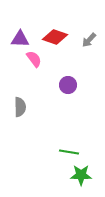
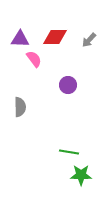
red diamond: rotated 20 degrees counterclockwise
